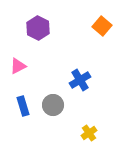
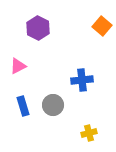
blue cross: moved 2 px right; rotated 25 degrees clockwise
yellow cross: rotated 21 degrees clockwise
